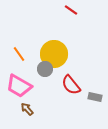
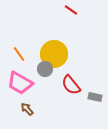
pink trapezoid: moved 1 px right, 3 px up
